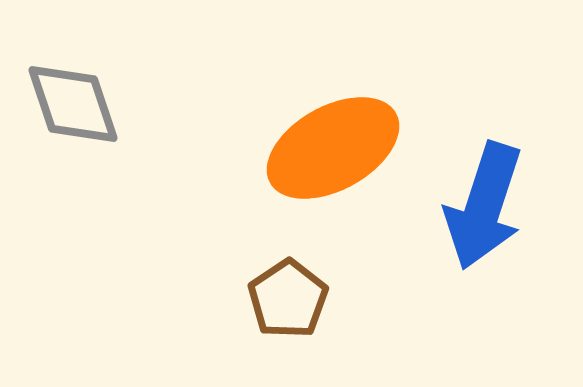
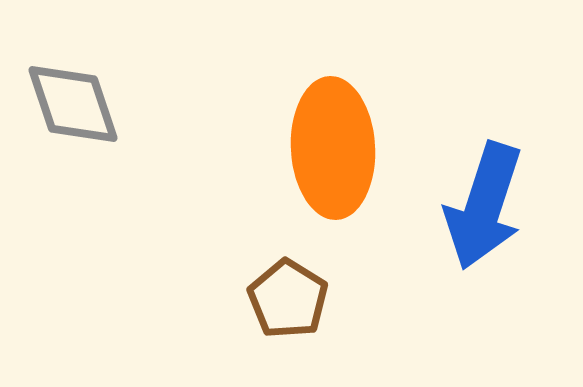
orange ellipse: rotated 64 degrees counterclockwise
brown pentagon: rotated 6 degrees counterclockwise
